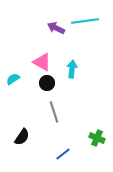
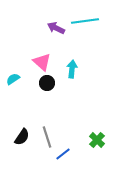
pink triangle: rotated 12 degrees clockwise
gray line: moved 7 px left, 25 px down
green cross: moved 2 px down; rotated 21 degrees clockwise
